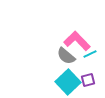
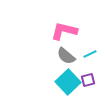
pink L-shape: moved 13 px left, 10 px up; rotated 32 degrees counterclockwise
